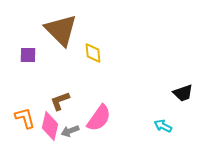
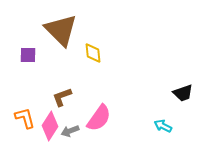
brown L-shape: moved 2 px right, 4 px up
pink diamond: rotated 20 degrees clockwise
